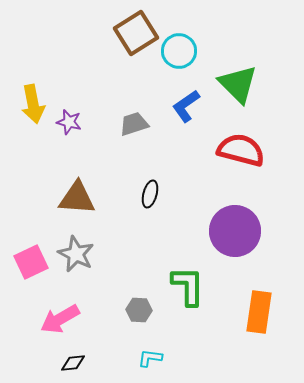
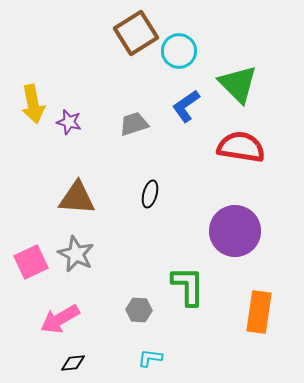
red semicircle: moved 3 px up; rotated 6 degrees counterclockwise
